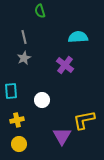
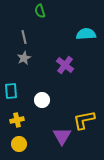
cyan semicircle: moved 8 px right, 3 px up
